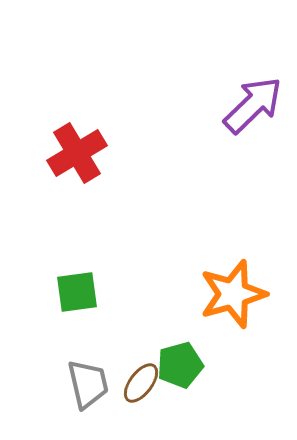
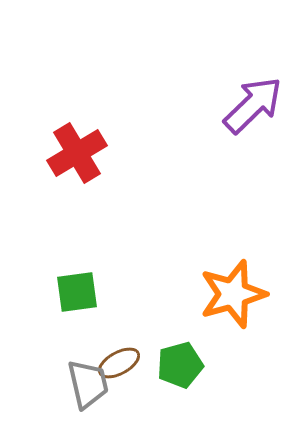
brown ellipse: moved 22 px left, 20 px up; rotated 24 degrees clockwise
